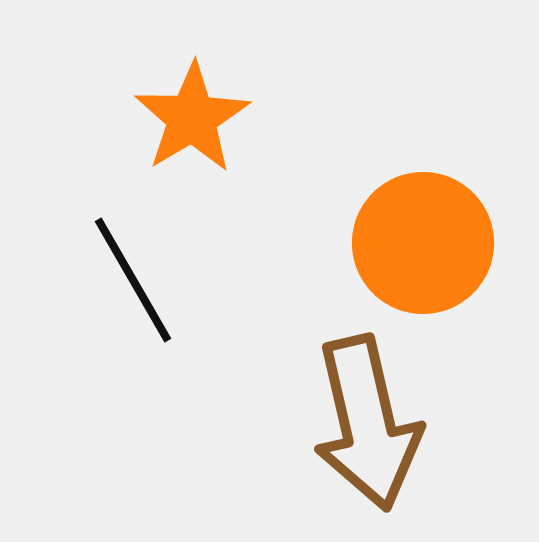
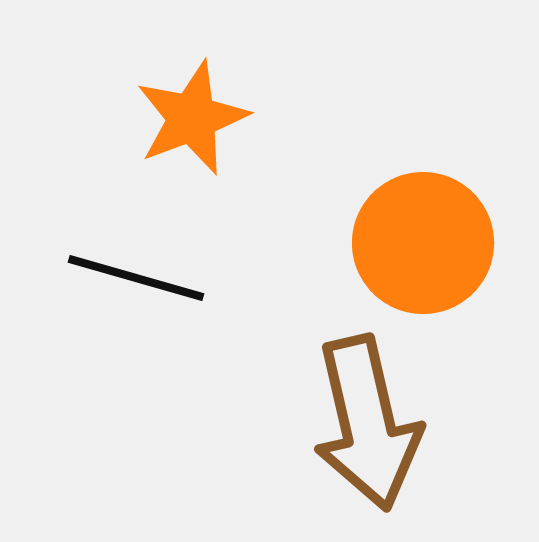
orange star: rotated 10 degrees clockwise
black line: moved 3 px right, 2 px up; rotated 44 degrees counterclockwise
